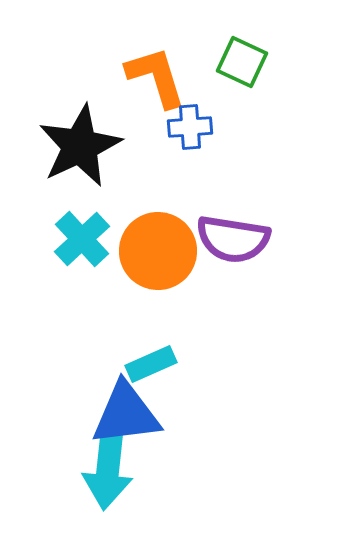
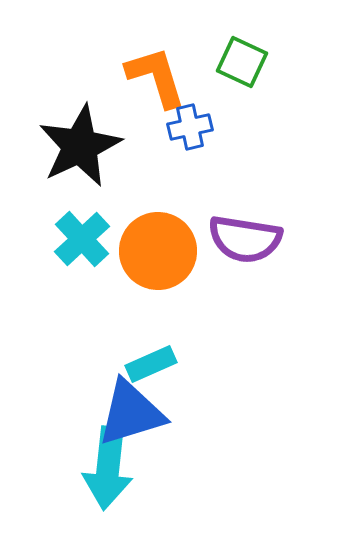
blue cross: rotated 9 degrees counterclockwise
purple semicircle: moved 12 px right
blue triangle: moved 5 px right, 1 px up; rotated 10 degrees counterclockwise
